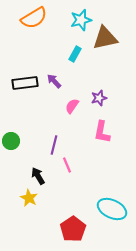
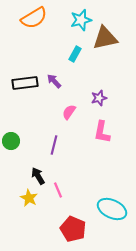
pink semicircle: moved 3 px left, 6 px down
pink line: moved 9 px left, 25 px down
red pentagon: rotated 15 degrees counterclockwise
